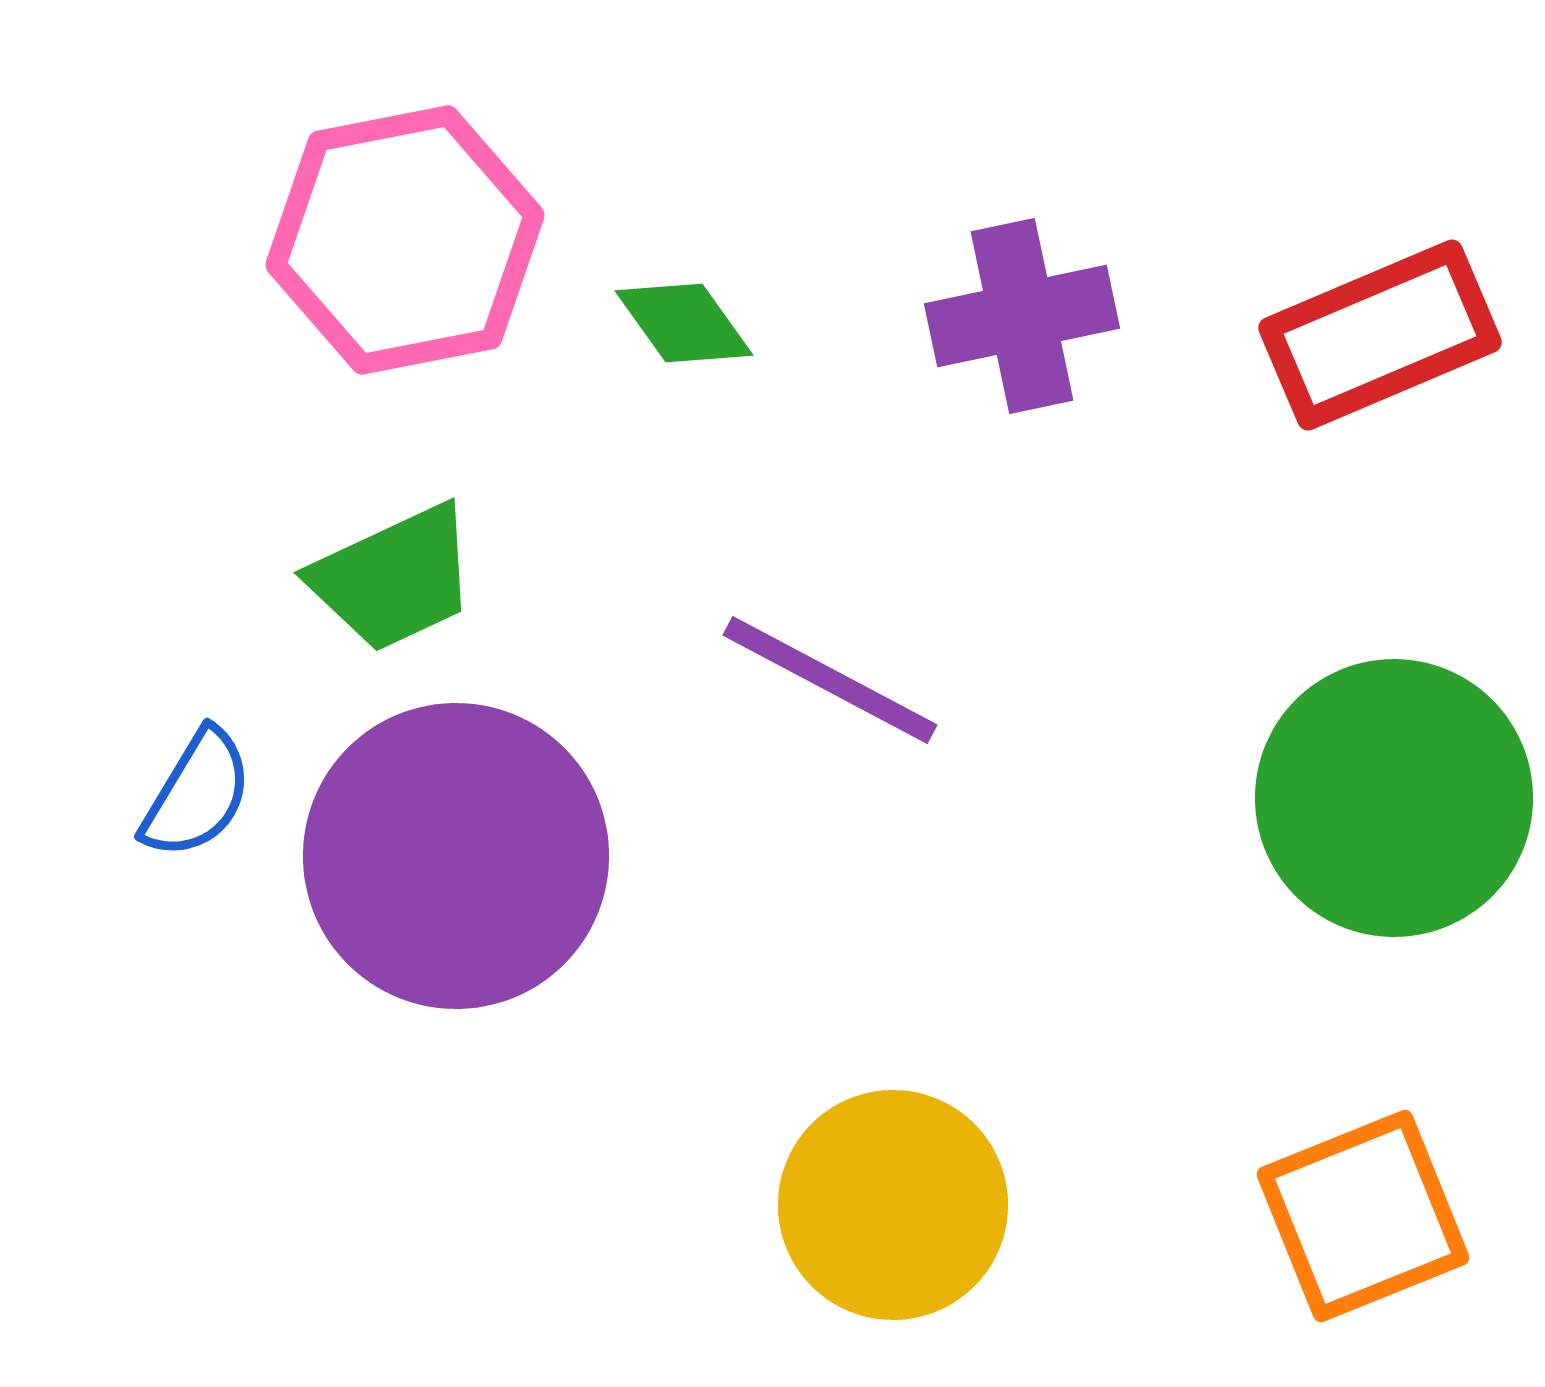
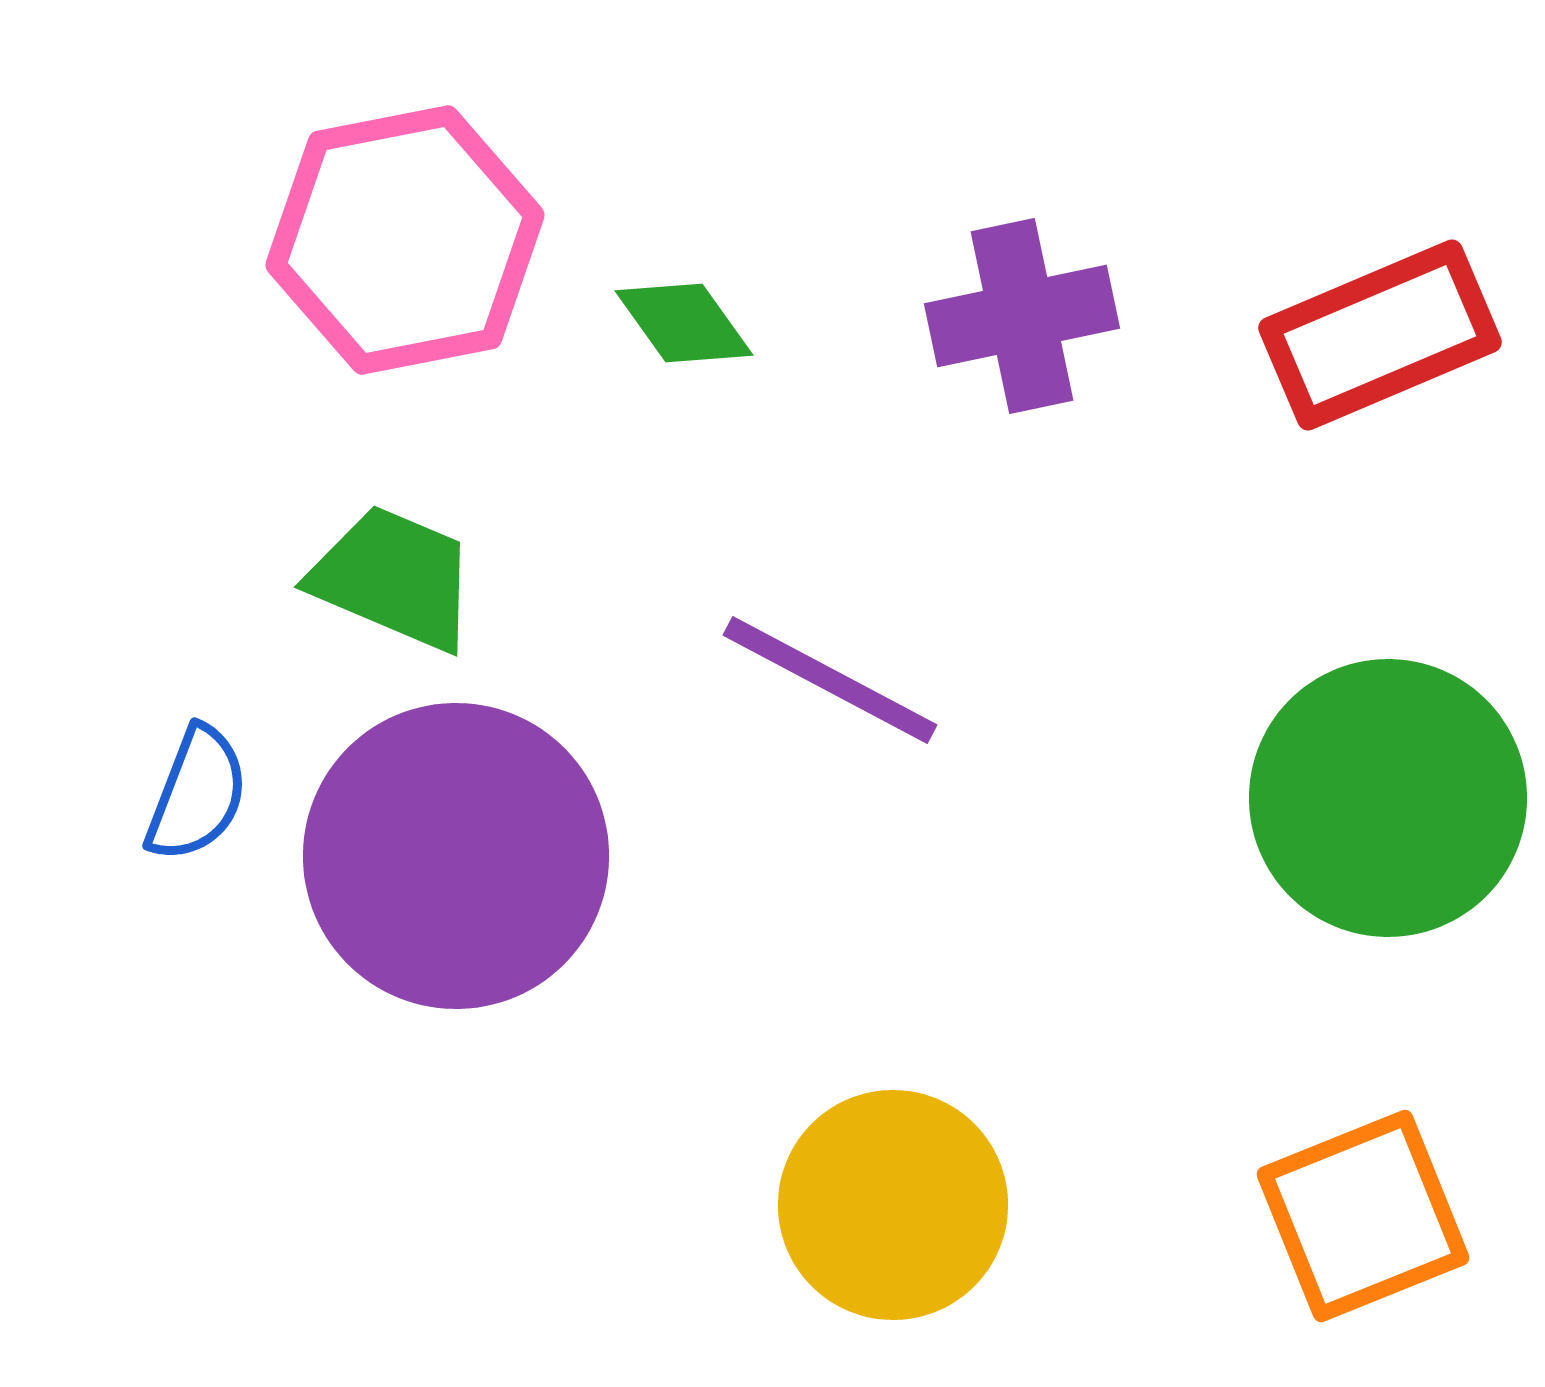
green trapezoid: rotated 132 degrees counterclockwise
blue semicircle: rotated 10 degrees counterclockwise
green circle: moved 6 px left
